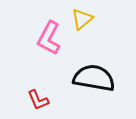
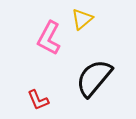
black semicircle: rotated 60 degrees counterclockwise
